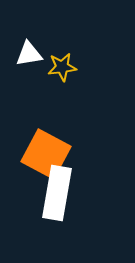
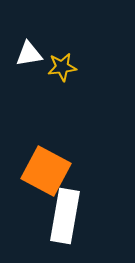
orange square: moved 17 px down
white rectangle: moved 8 px right, 23 px down
